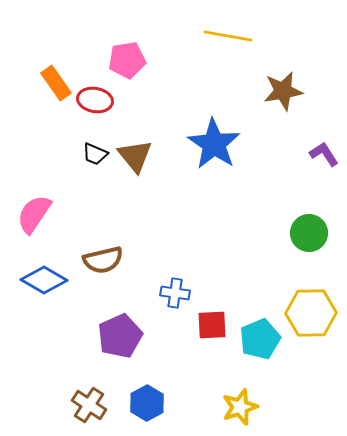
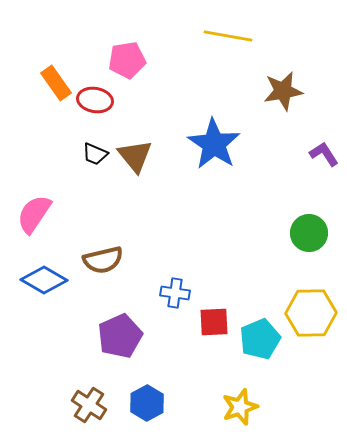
red square: moved 2 px right, 3 px up
